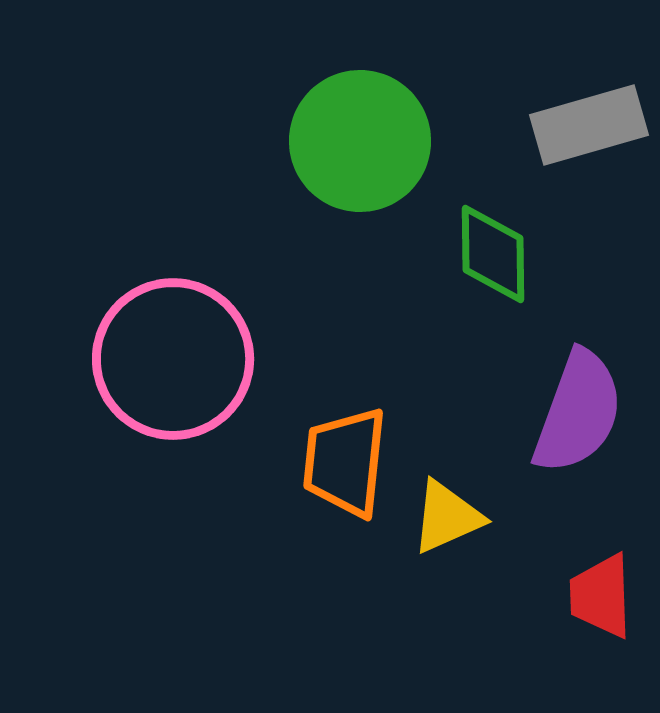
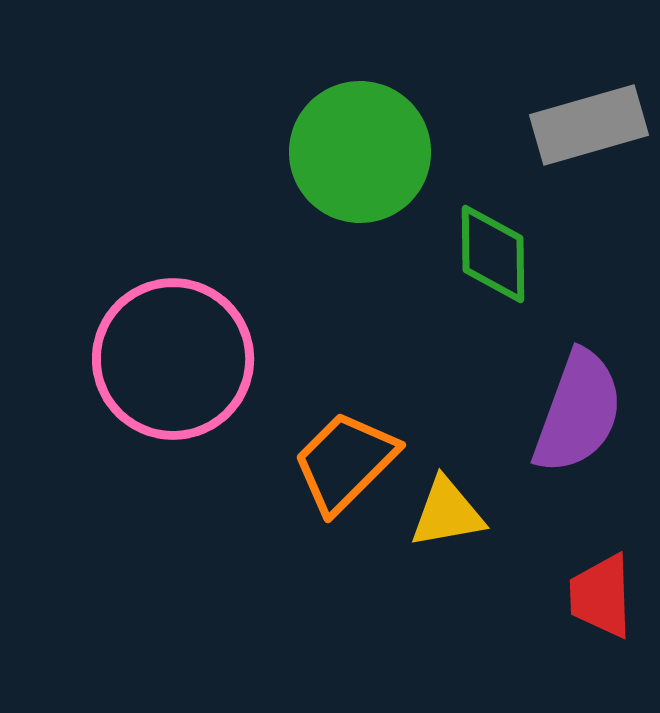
green circle: moved 11 px down
orange trapezoid: rotated 39 degrees clockwise
yellow triangle: moved 4 px up; rotated 14 degrees clockwise
